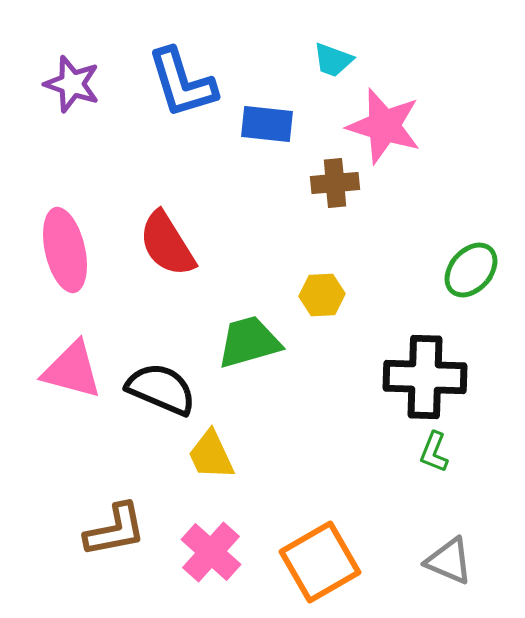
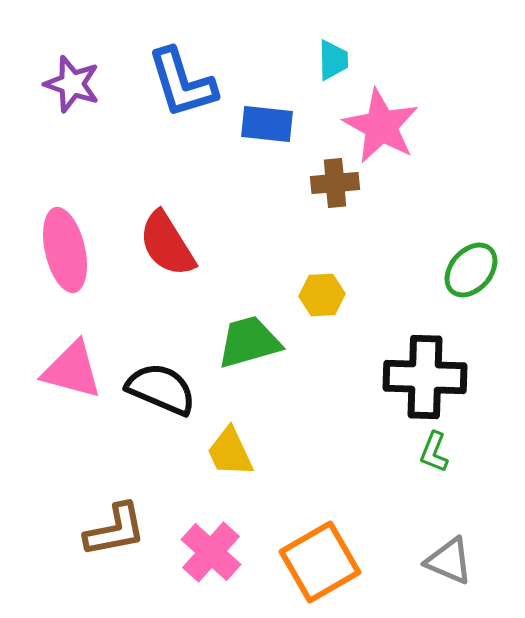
cyan trapezoid: rotated 111 degrees counterclockwise
pink star: moved 3 px left; rotated 12 degrees clockwise
yellow trapezoid: moved 19 px right, 3 px up
